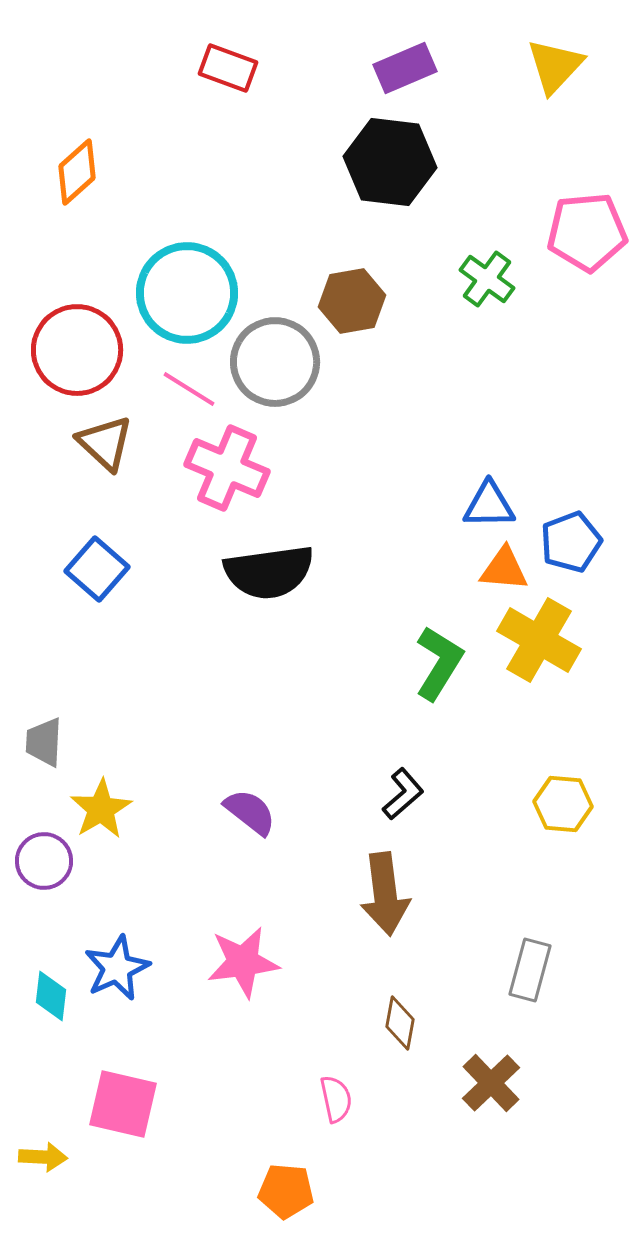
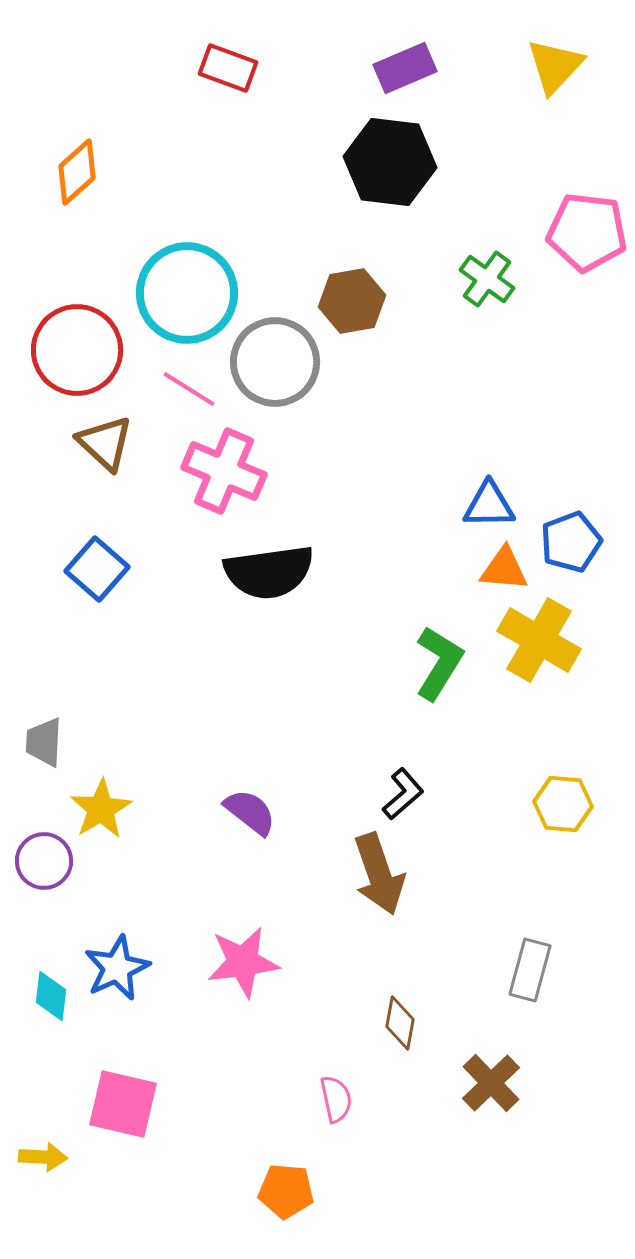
pink pentagon: rotated 12 degrees clockwise
pink cross: moved 3 px left, 3 px down
brown arrow: moved 6 px left, 20 px up; rotated 12 degrees counterclockwise
